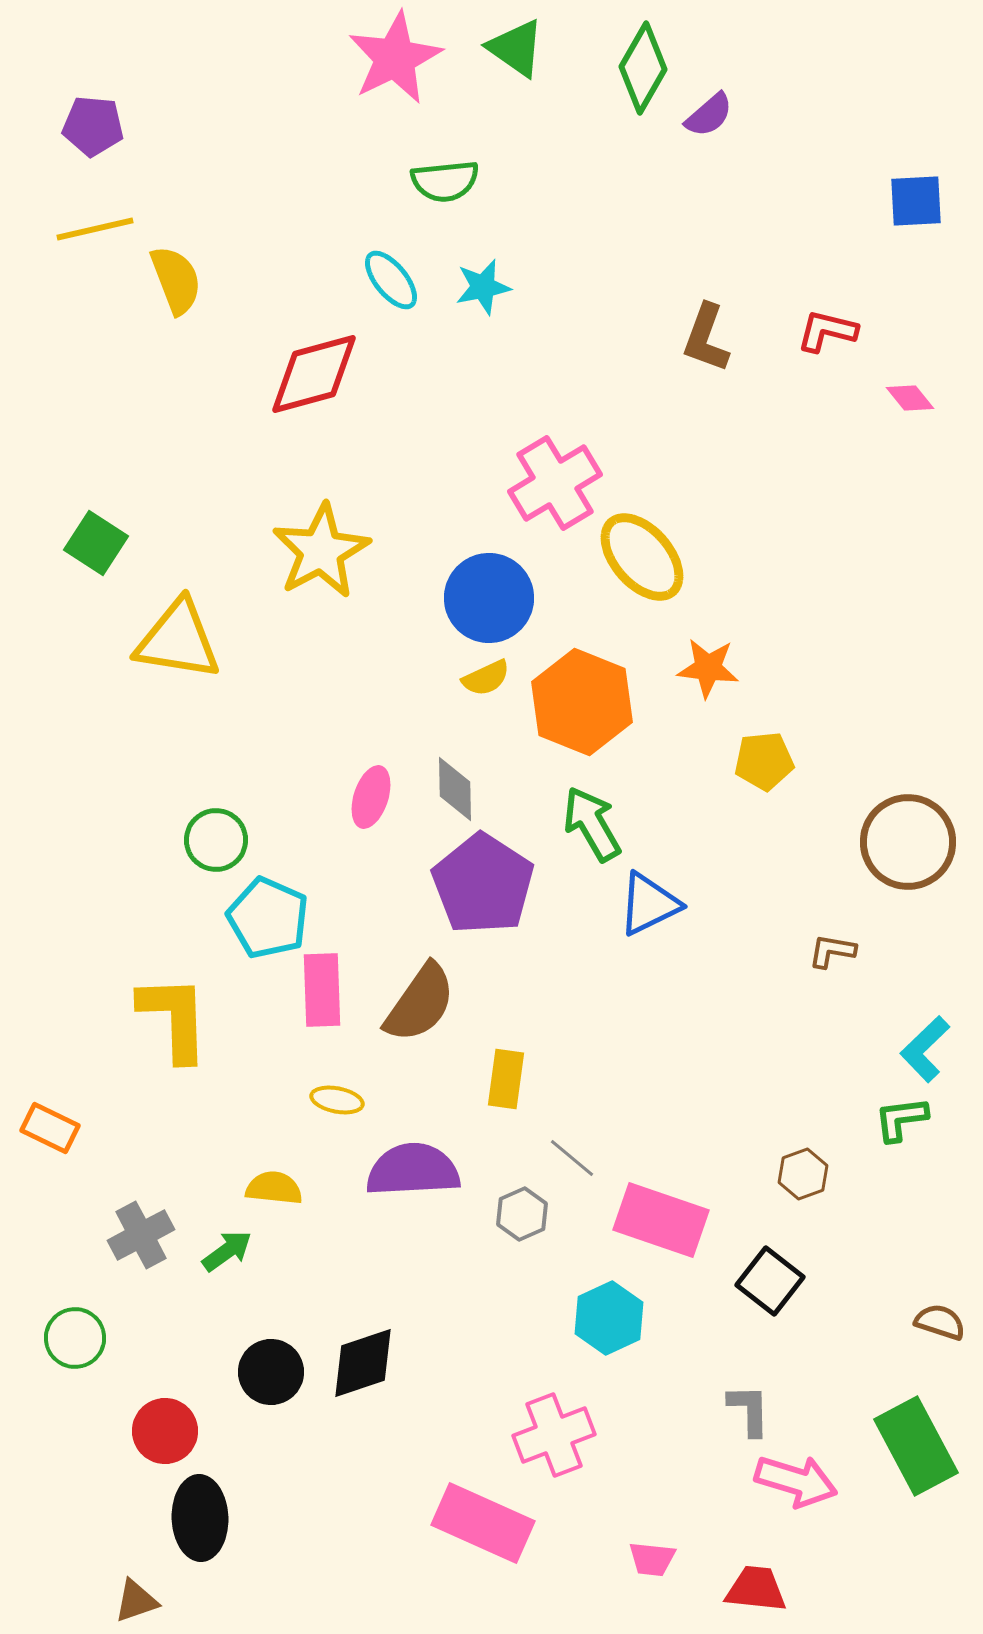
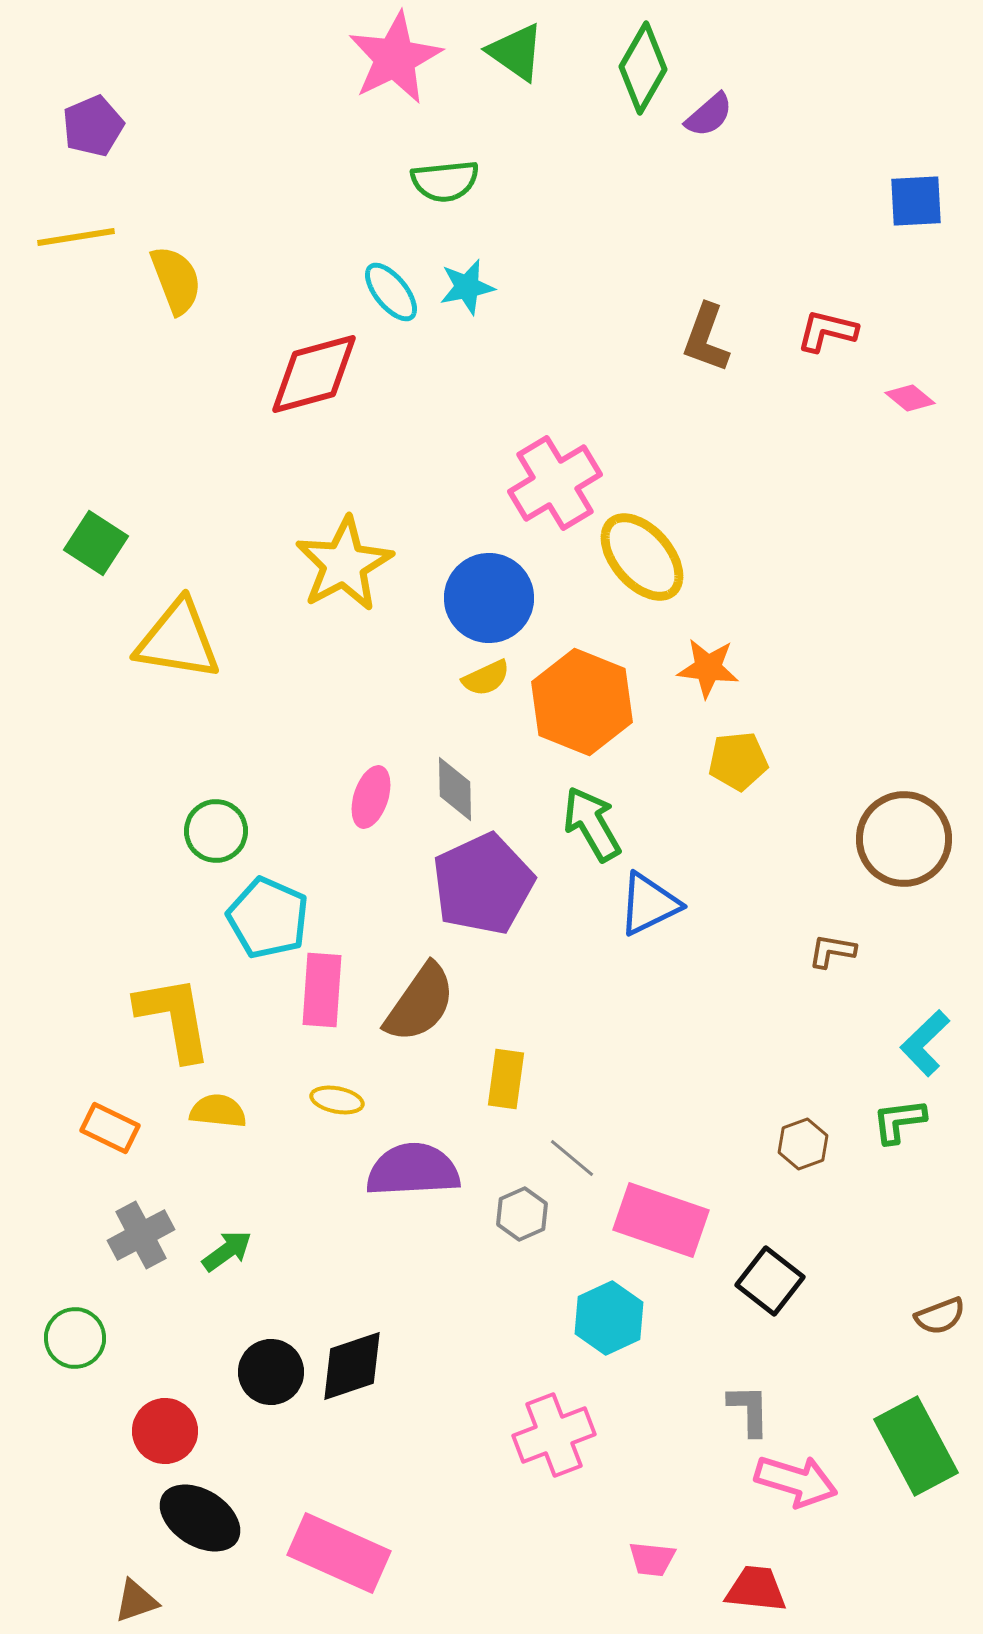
green triangle at (516, 48): moved 4 px down
purple pentagon at (93, 126): rotated 28 degrees counterclockwise
yellow line at (95, 229): moved 19 px left, 8 px down; rotated 4 degrees clockwise
cyan ellipse at (391, 280): moved 12 px down
cyan star at (483, 287): moved 16 px left
pink diamond at (910, 398): rotated 12 degrees counterclockwise
yellow star at (321, 551): moved 23 px right, 13 px down
yellow pentagon at (764, 761): moved 26 px left
green circle at (216, 840): moved 9 px up
brown circle at (908, 842): moved 4 px left, 3 px up
purple pentagon at (483, 884): rotated 14 degrees clockwise
pink rectangle at (322, 990): rotated 6 degrees clockwise
yellow L-shape at (174, 1018): rotated 8 degrees counterclockwise
cyan L-shape at (925, 1049): moved 6 px up
green L-shape at (901, 1119): moved 2 px left, 2 px down
orange rectangle at (50, 1128): moved 60 px right
brown hexagon at (803, 1174): moved 30 px up
yellow semicircle at (274, 1188): moved 56 px left, 77 px up
brown semicircle at (940, 1322): moved 6 px up; rotated 141 degrees clockwise
black diamond at (363, 1363): moved 11 px left, 3 px down
black ellipse at (200, 1518): rotated 56 degrees counterclockwise
pink rectangle at (483, 1523): moved 144 px left, 30 px down
